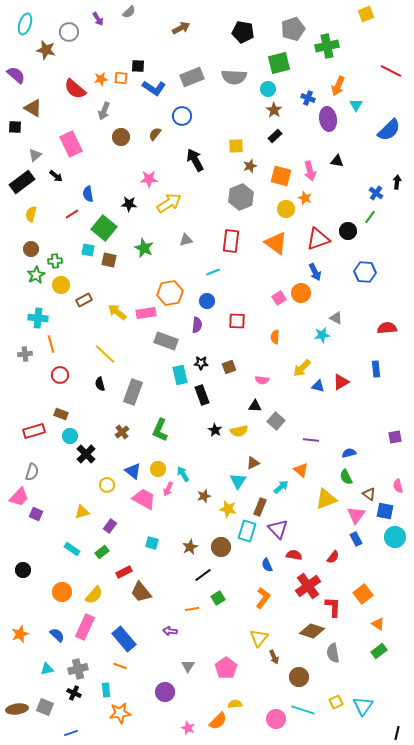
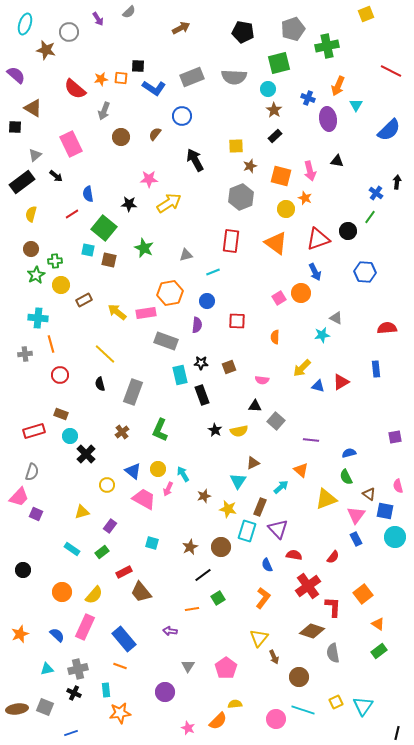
gray triangle at (186, 240): moved 15 px down
